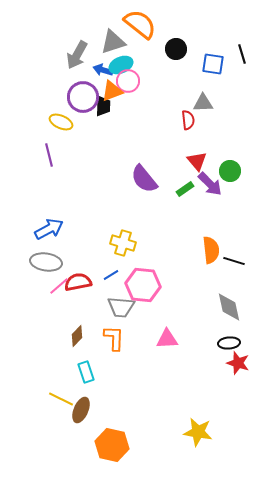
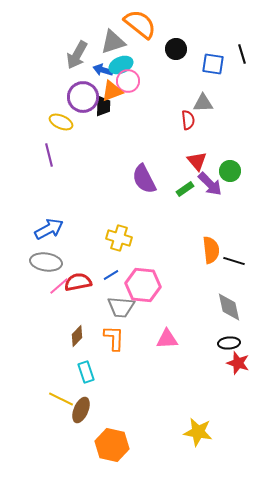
purple semicircle at (144, 179): rotated 12 degrees clockwise
yellow cross at (123, 243): moved 4 px left, 5 px up
